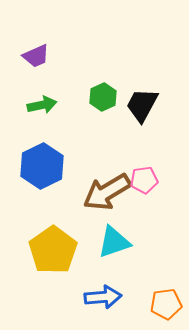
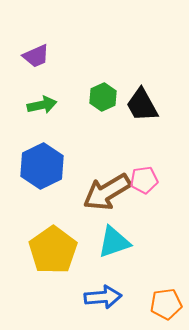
black trapezoid: rotated 57 degrees counterclockwise
